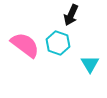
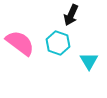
pink semicircle: moved 5 px left, 2 px up
cyan triangle: moved 1 px left, 3 px up
